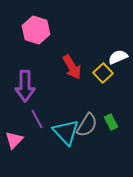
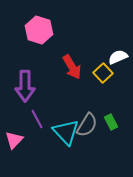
pink hexagon: moved 3 px right
